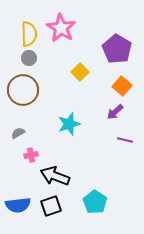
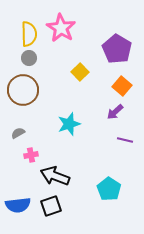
cyan pentagon: moved 14 px right, 13 px up
